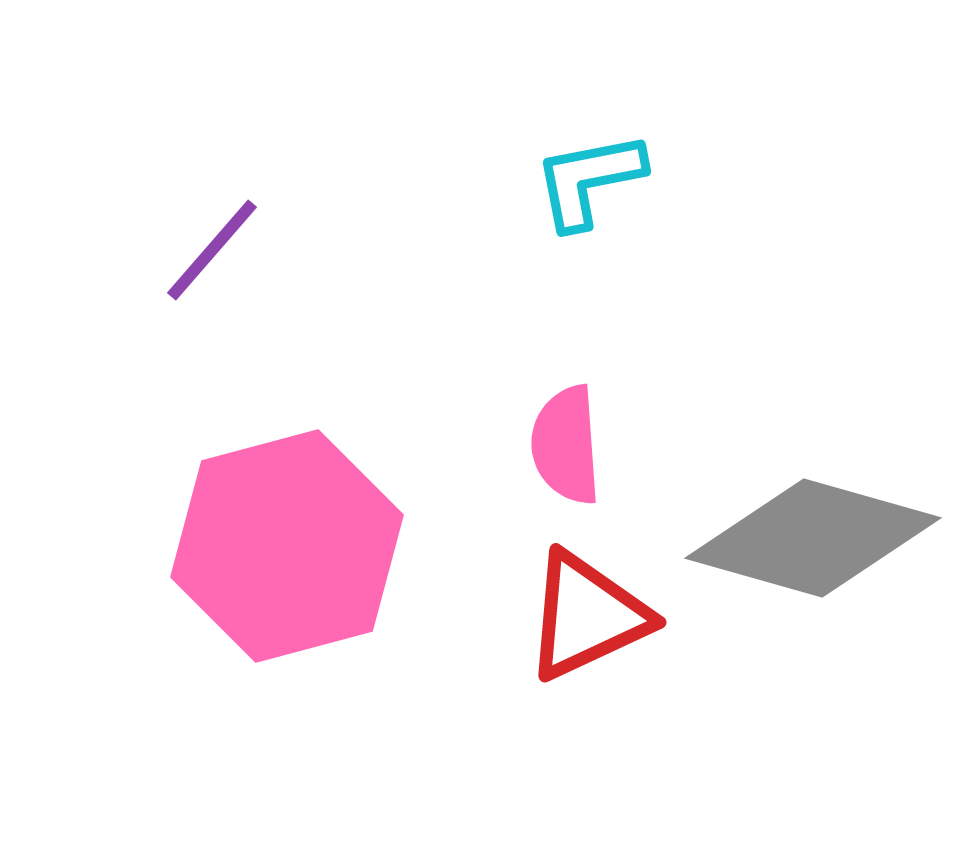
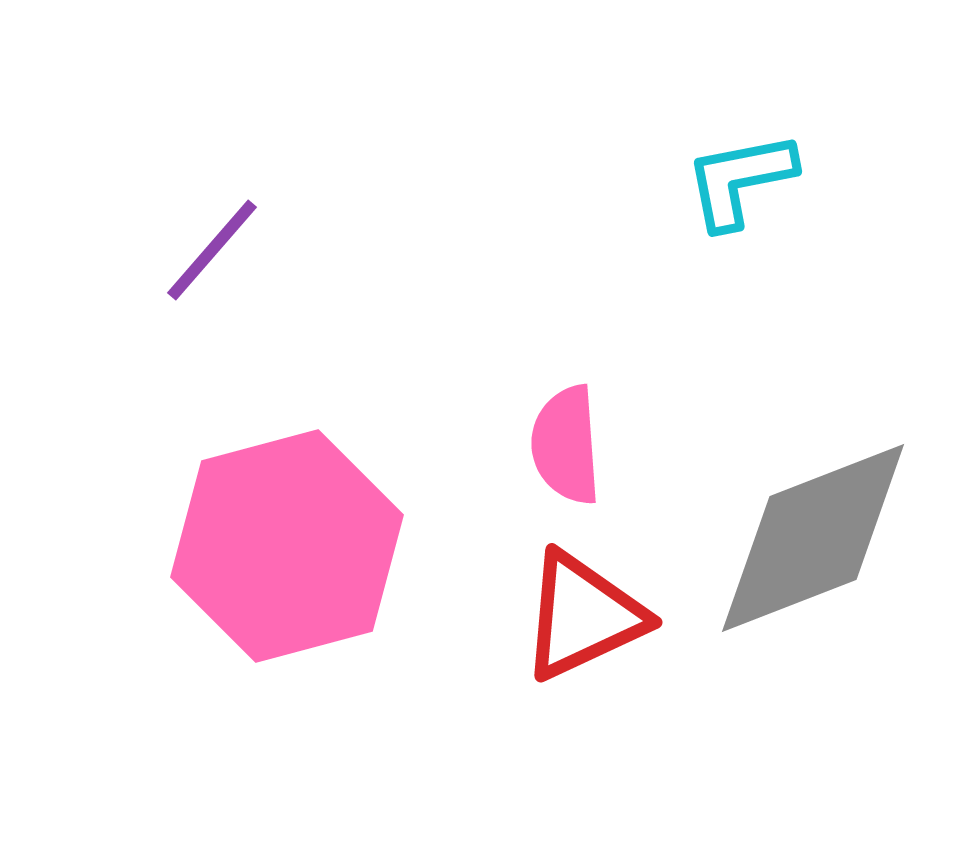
cyan L-shape: moved 151 px right
gray diamond: rotated 37 degrees counterclockwise
red triangle: moved 4 px left
